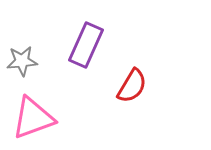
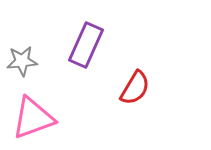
red semicircle: moved 3 px right, 2 px down
